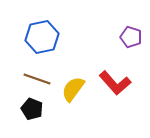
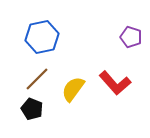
brown line: rotated 64 degrees counterclockwise
